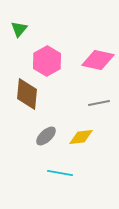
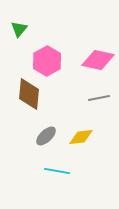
brown diamond: moved 2 px right
gray line: moved 5 px up
cyan line: moved 3 px left, 2 px up
